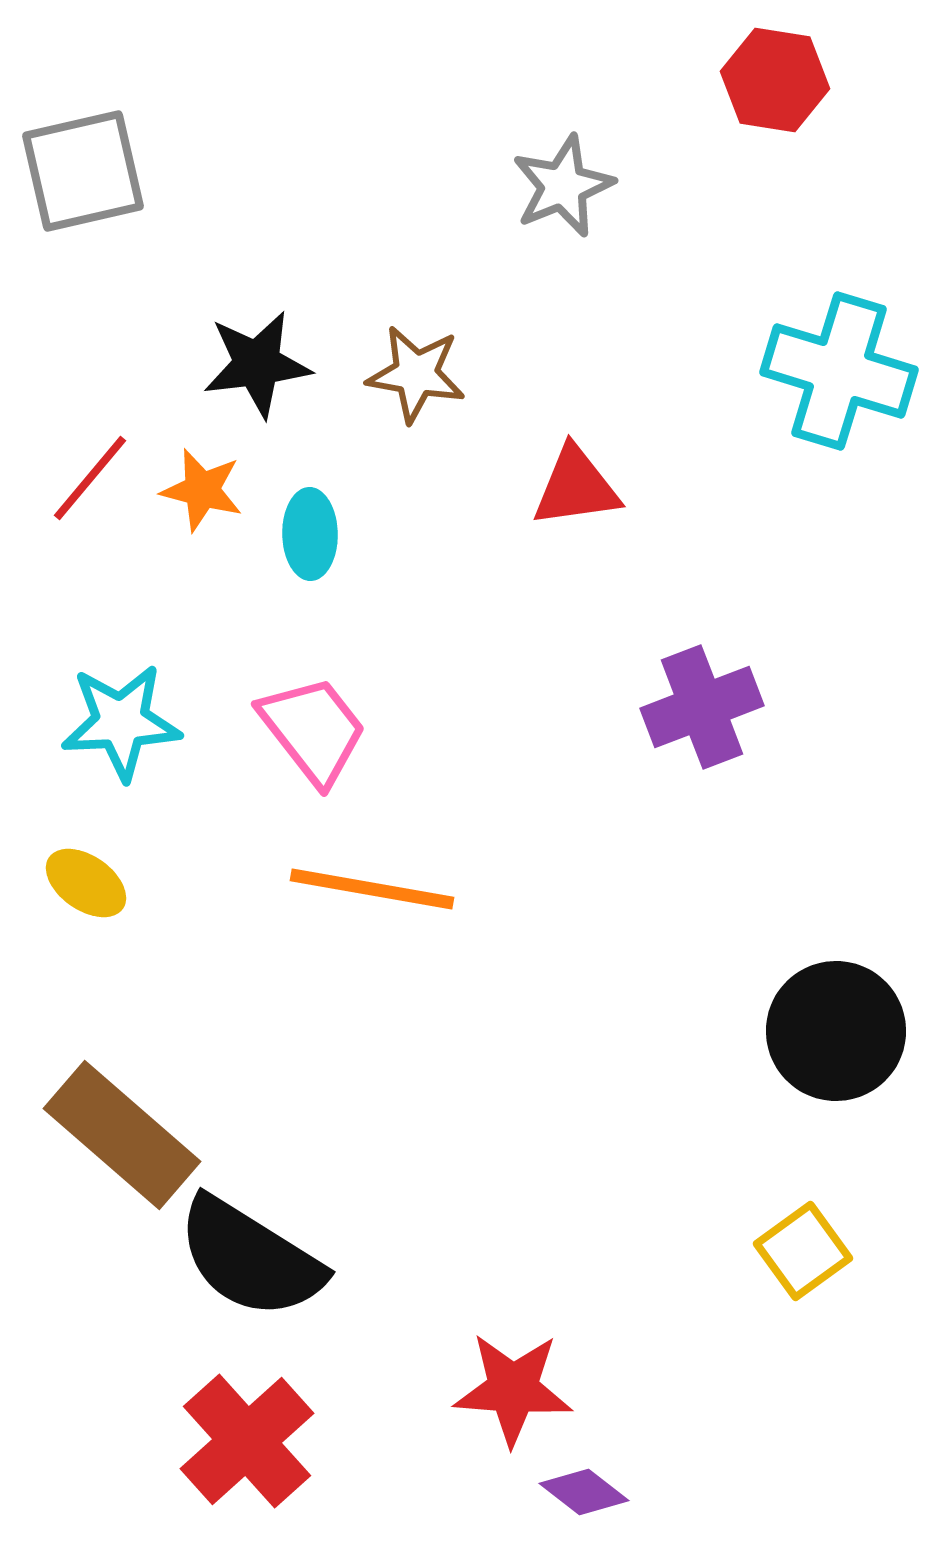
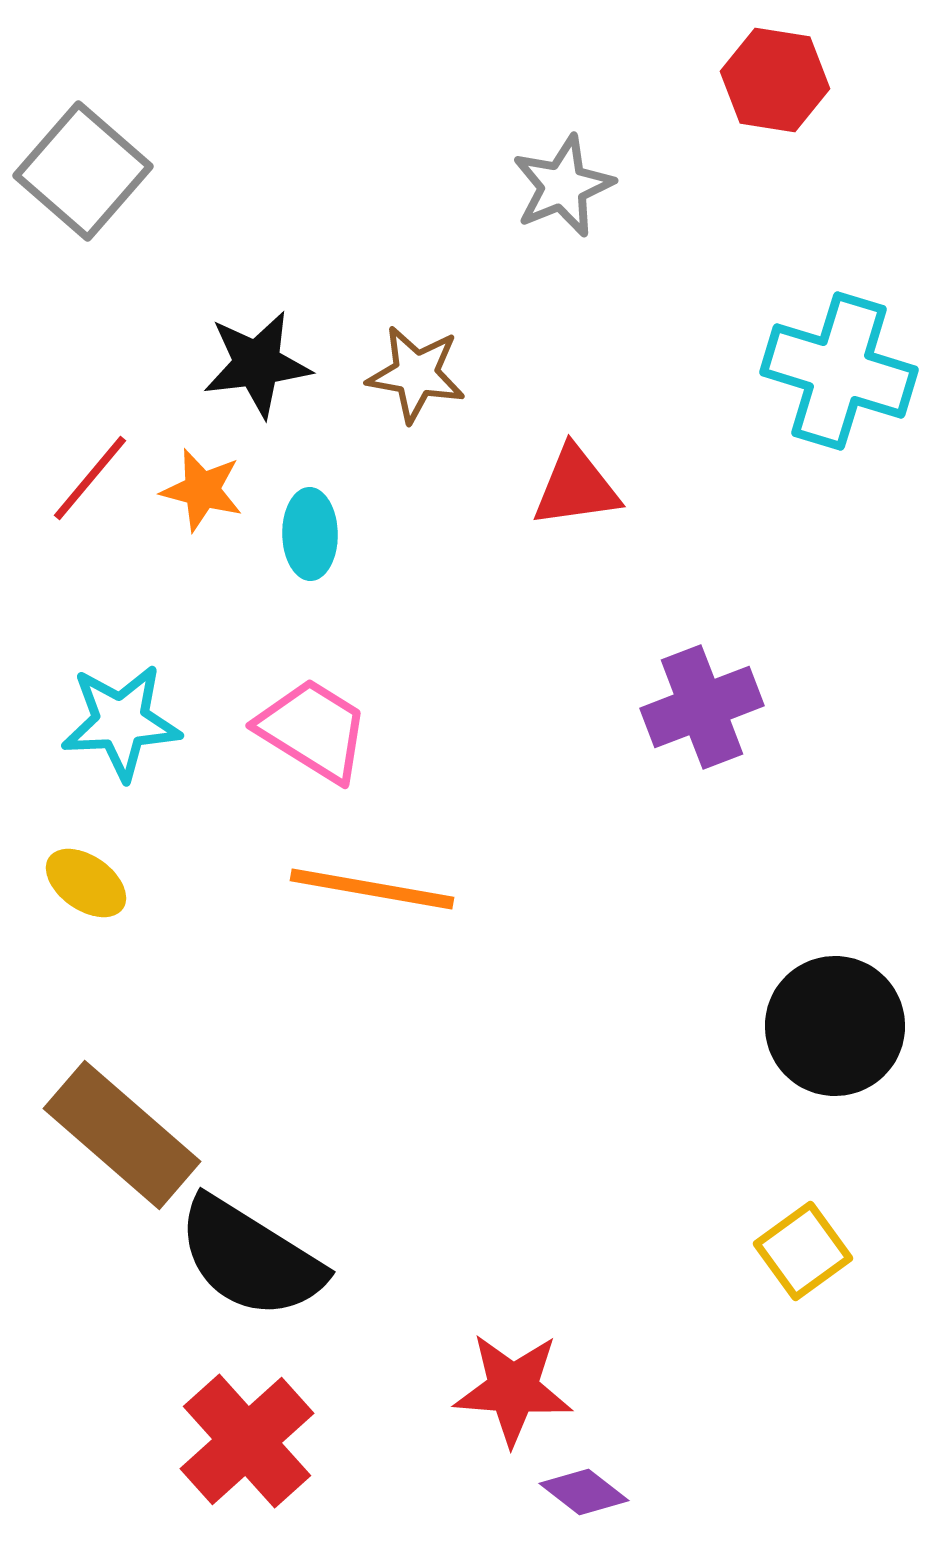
gray square: rotated 36 degrees counterclockwise
pink trapezoid: rotated 20 degrees counterclockwise
black circle: moved 1 px left, 5 px up
